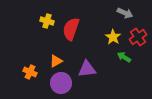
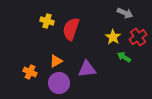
purple circle: moved 2 px left
